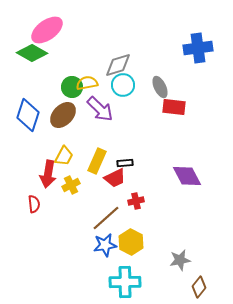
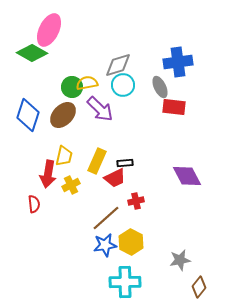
pink ellipse: moved 2 px right; rotated 28 degrees counterclockwise
blue cross: moved 20 px left, 14 px down
yellow trapezoid: rotated 15 degrees counterclockwise
